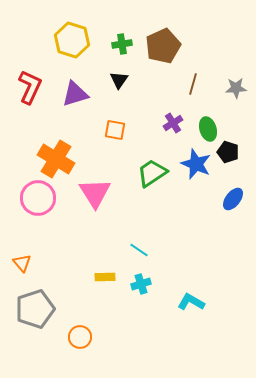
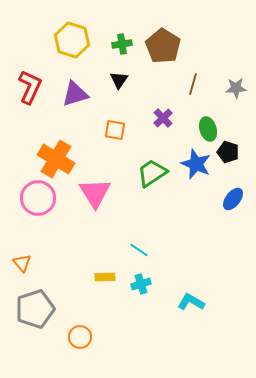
brown pentagon: rotated 16 degrees counterclockwise
purple cross: moved 10 px left, 5 px up; rotated 12 degrees counterclockwise
